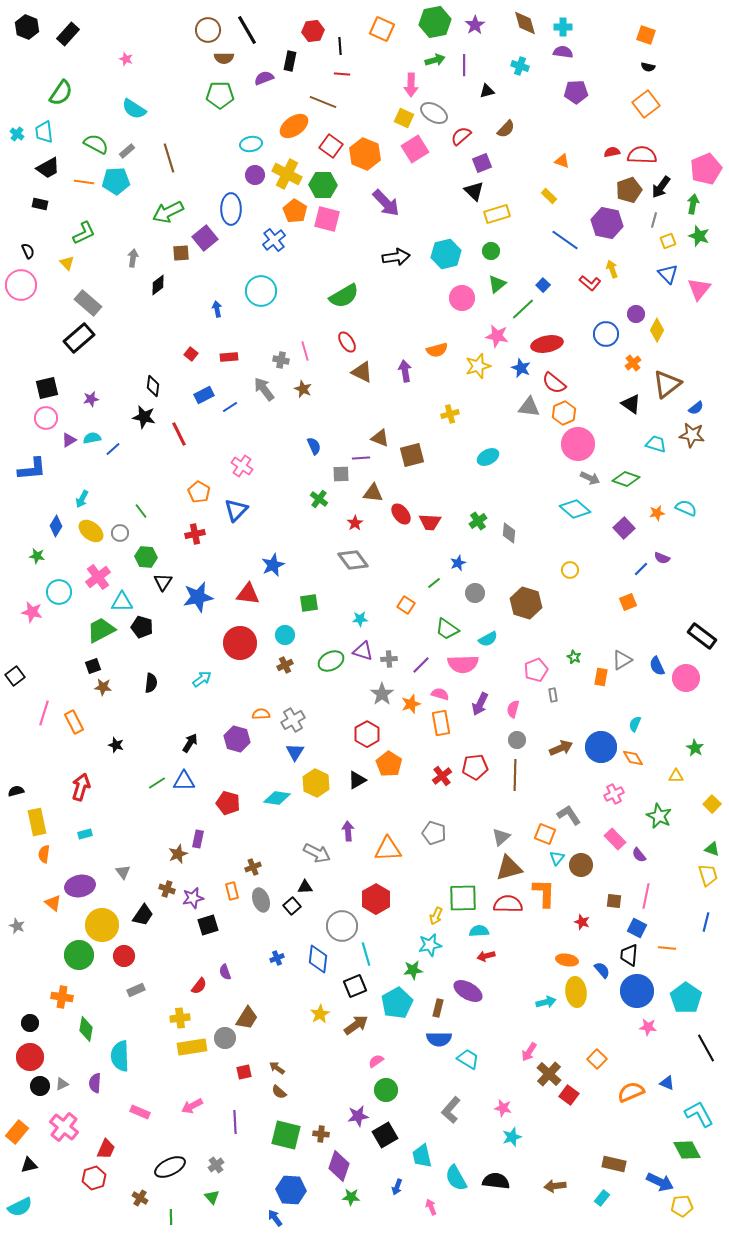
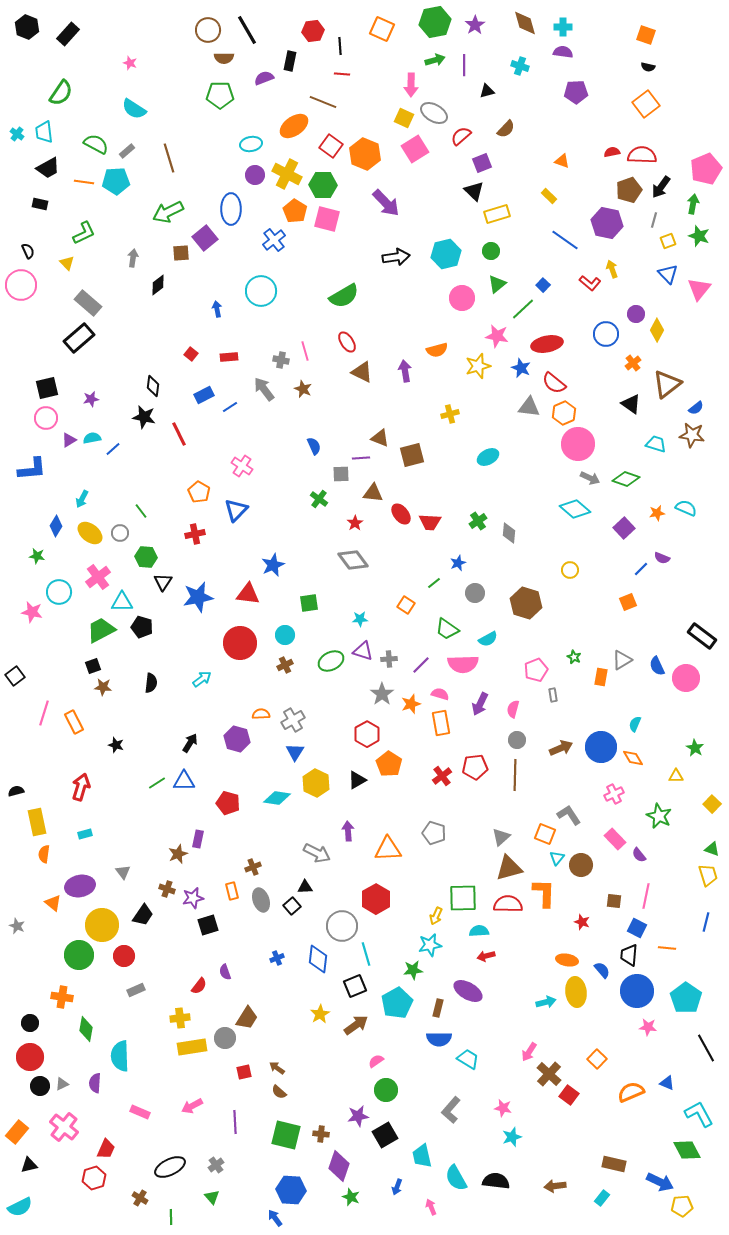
pink star at (126, 59): moved 4 px right, 4 px down
yellow ellipse at (91, 531): moved 1 px left, 2 px down
green star at (351, 1197): rotated 18 degrees clockwise
